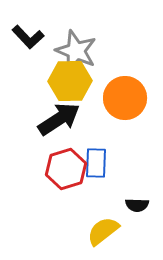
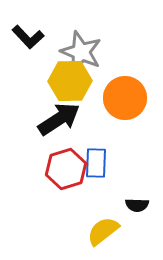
gray star: moved 5 px right, 1 px down
